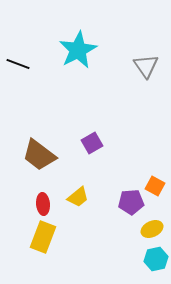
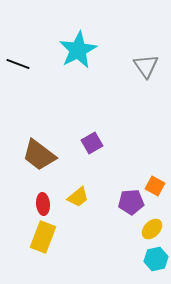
yellow ellipse: rotated 20 degrees counterclockwise
